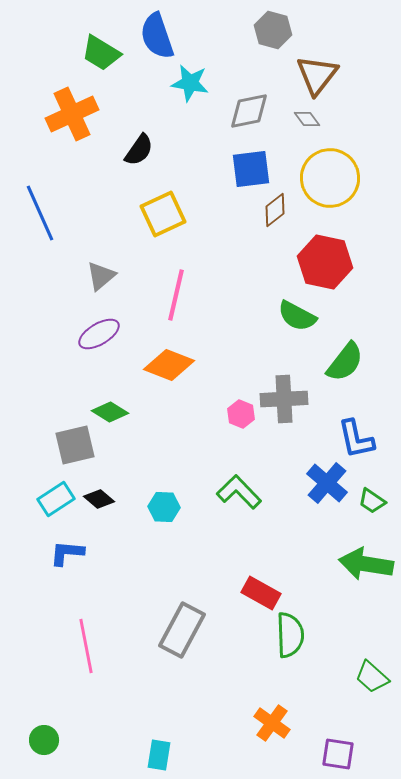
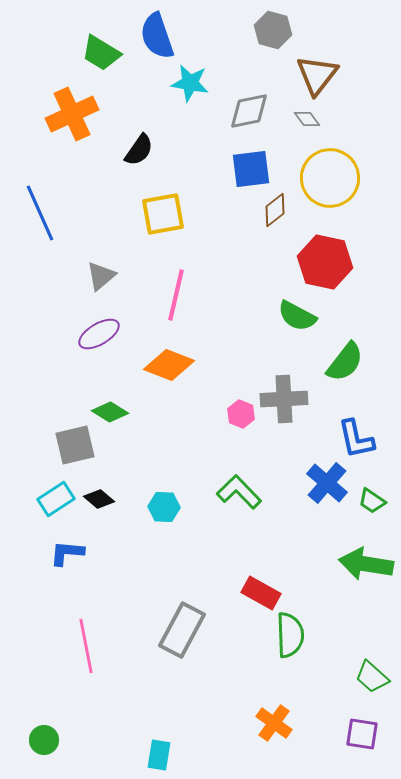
yellow square at (163, 214): rotated 15 degrees clockwise
orange cross at (272, 723): moved 2 px right
purple square at (338, 754): moved 24 px right, 20 px up
